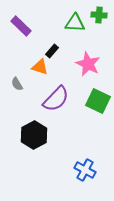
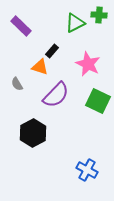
green triangle: rotated 30 degrees counterclockwise
purple semicircle: moved 4 px up
black hexagon: moved 1 px left, 2 px up
blue cross: moved 2 px right
